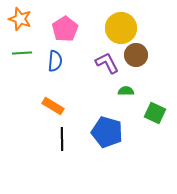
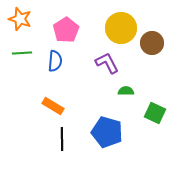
pink pentagon: moved 1 px right, 1 px down
brown circle: moved 16 px right, 12 px up
